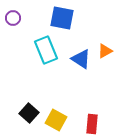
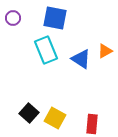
blue square: moved 7 px left
yellow square: moved 1 px left, 2 px up
